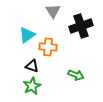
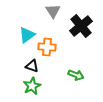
black cross: rotated 20 degrees counterclockwise
orange cross: moved 1 px left
